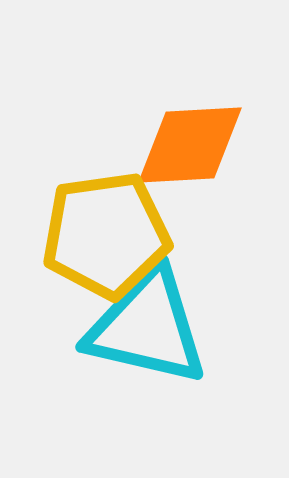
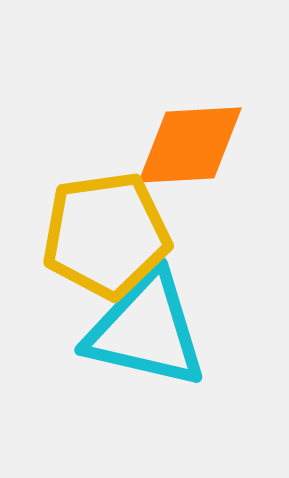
cyan triangle: moved 1 px left, 3 px down
